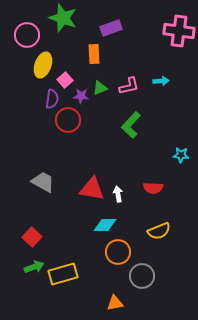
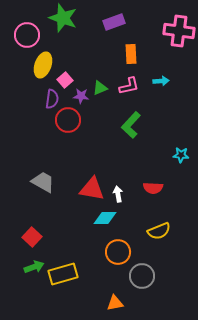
purple rectangle: moved 3 px right, 6 px up
orange rectangle: moved 37 px right
cyan diamond: moved 7 px up
